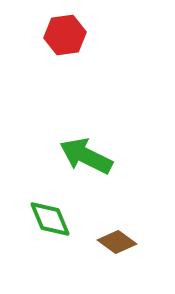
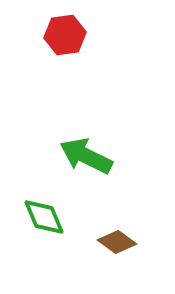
green diamond: moved 6 px left, 2 px up
